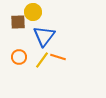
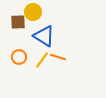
blue triangle: rotated 35 degrees counterclockwise
